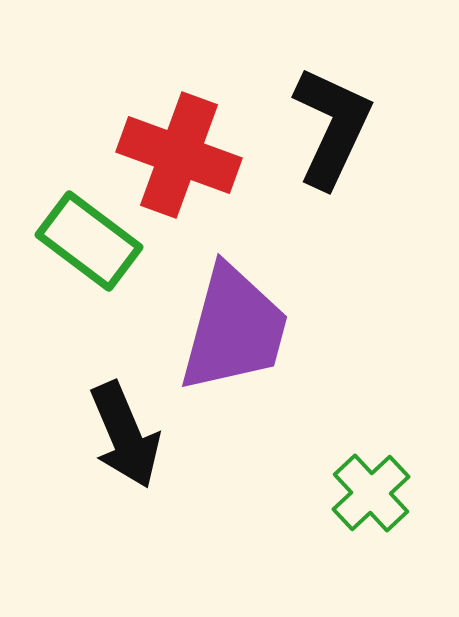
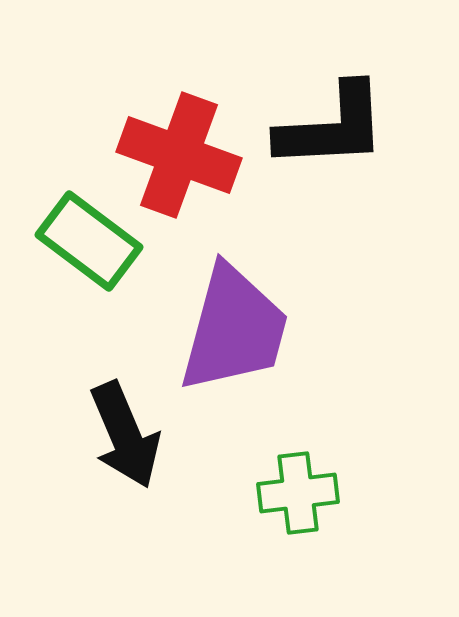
black L-shape: rotated 62 degrees clockwise
green cross: moved 73 px left; rotated 36 degrees clockwise
